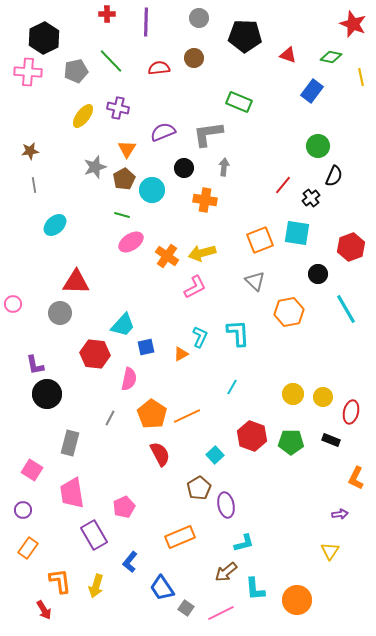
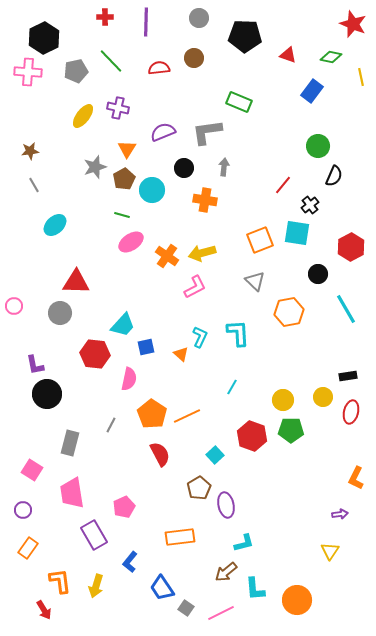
red cross at (107, 14): moved 2 px left, 3 px down
gray L-shape at (208, 134): moved 1 px left, 2 px up
gray line at (34, 185): rotated 21 degrees counterclockwise
black cross at (311, 198): moved 1 px left, 7 px down
red hexagon at (351, 247): rotated 8 degrees counterclockwise
pink circle at (13, 304): moved 1 px right, 2 px down
orange triangle at (181, 354): rotated 49 degrees counterclockwise
yellow circle at (293, 394): moved 10 px left, 6 px down
gray line at (110, 418): moved 1 px right, 7 px down
black rectangle at (331, 440): moved 17 px right, 64 px up; rotated 30 degrees counterclockwise
green pentagon at (291, 442): moved 12 px up
orange rectangle at (180, 537): rotated 16 degrees clockwise
